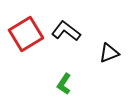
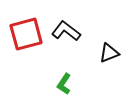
red square: rotated 16 degrees clockwise
